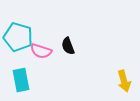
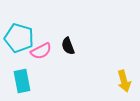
cyan pentagon: moved 1 px right, 1 px down
pink semicircle: rotated 45 degrees counterclockwise
cyan rectangle: moved 1 px right, 1 px down
